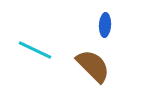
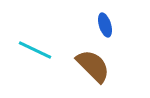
blue ellipse: rotated 20 degrees counterclockwise
